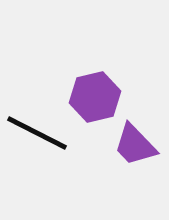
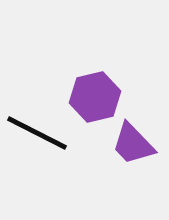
purple trapezoid: moved 2 px left, 1 px up
